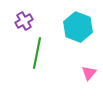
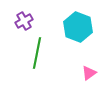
pink triangle: rotated 14 degrees clockwise
